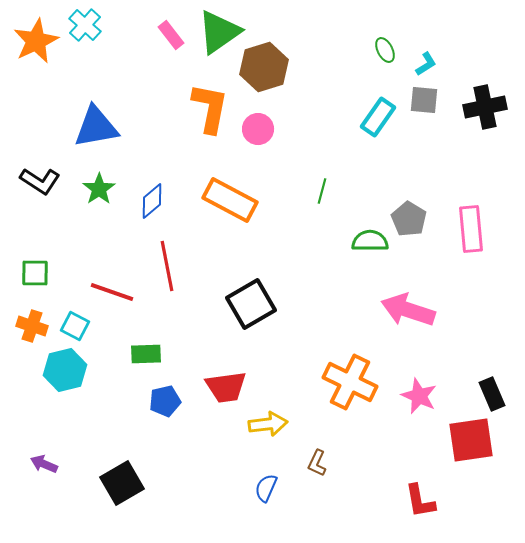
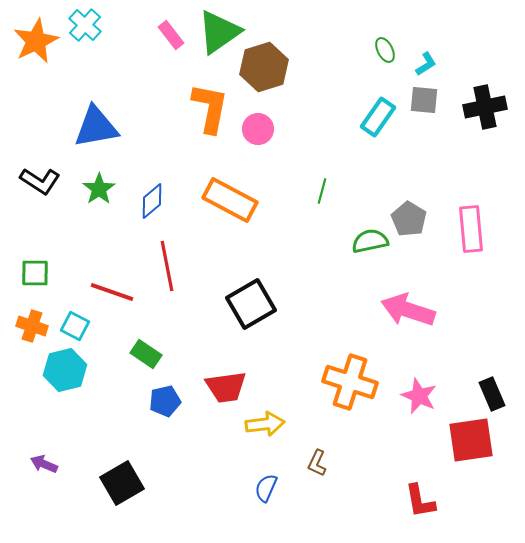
green semicircle at (370, 241): rotated 12 degrees counterclockwise
green rectangle at (146, 354): rotated 36 degrees clockwise
orange cross at (350, 382): rotated 8 degrees counterclockwise
yellow arrow at (268, 424): moved 3 px left
